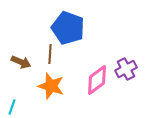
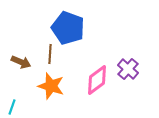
purple cross: moved 2 px right; rotated 20 degrees counterclockwise
